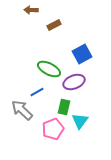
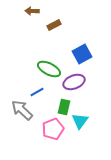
brown arrow: moved 1 px right, 1 px down
